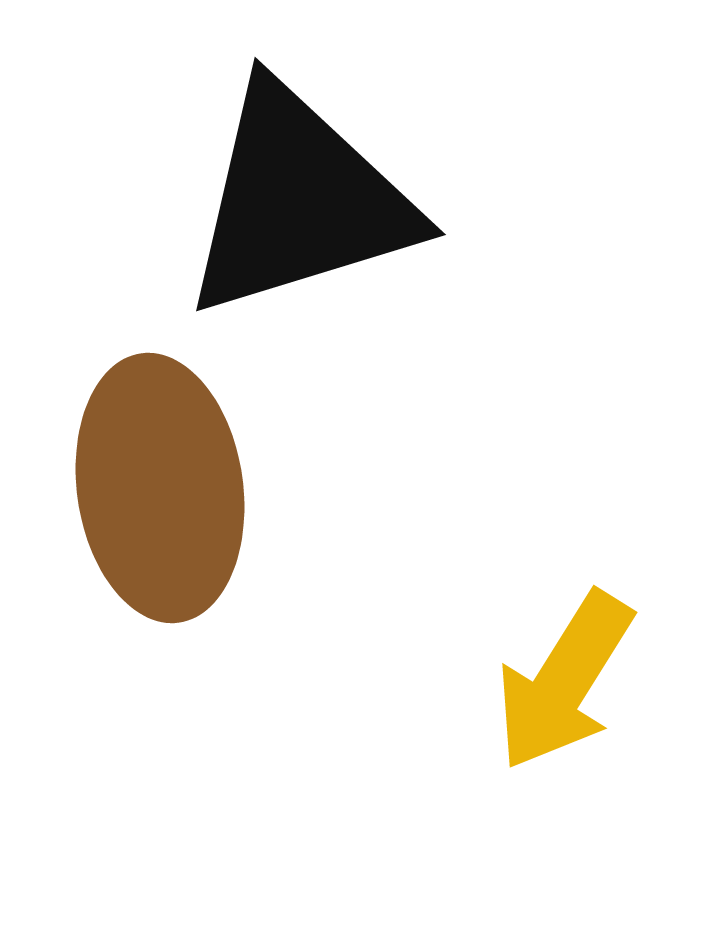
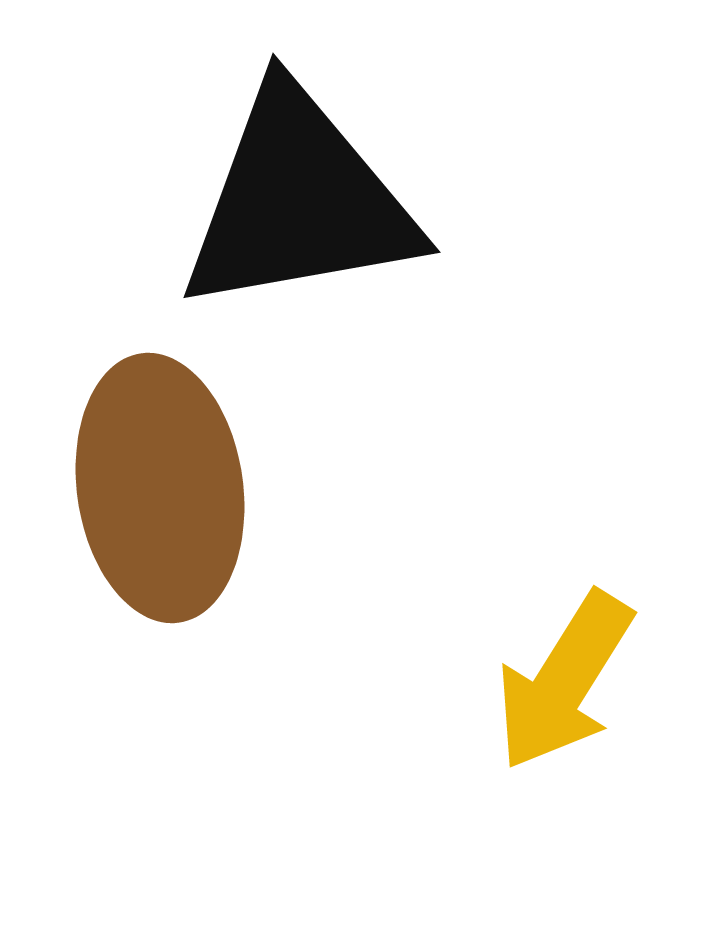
black triangle: rotated 7 degrees clockwise
